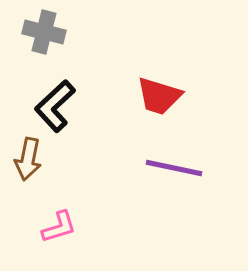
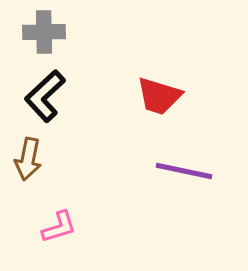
gray cross: rotated 15 degrees counterclockwise
black L-shape: moved 10 px left, 10 px up
purple line: moved 10 px right, 3 px down
